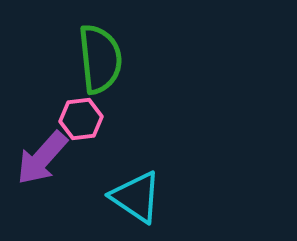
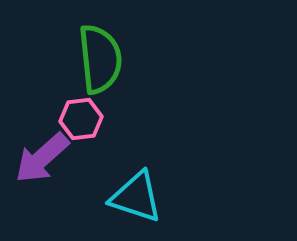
purple arrow: rotated 6 degrees clockwise
cyan triangle: rotated 16 degrees counterclockwise
